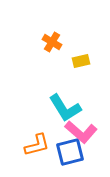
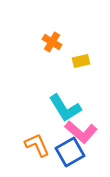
orange L-shape: rotated 100 degrees counterclockwise
blue square: rotated 16 degrees counterclockwise
